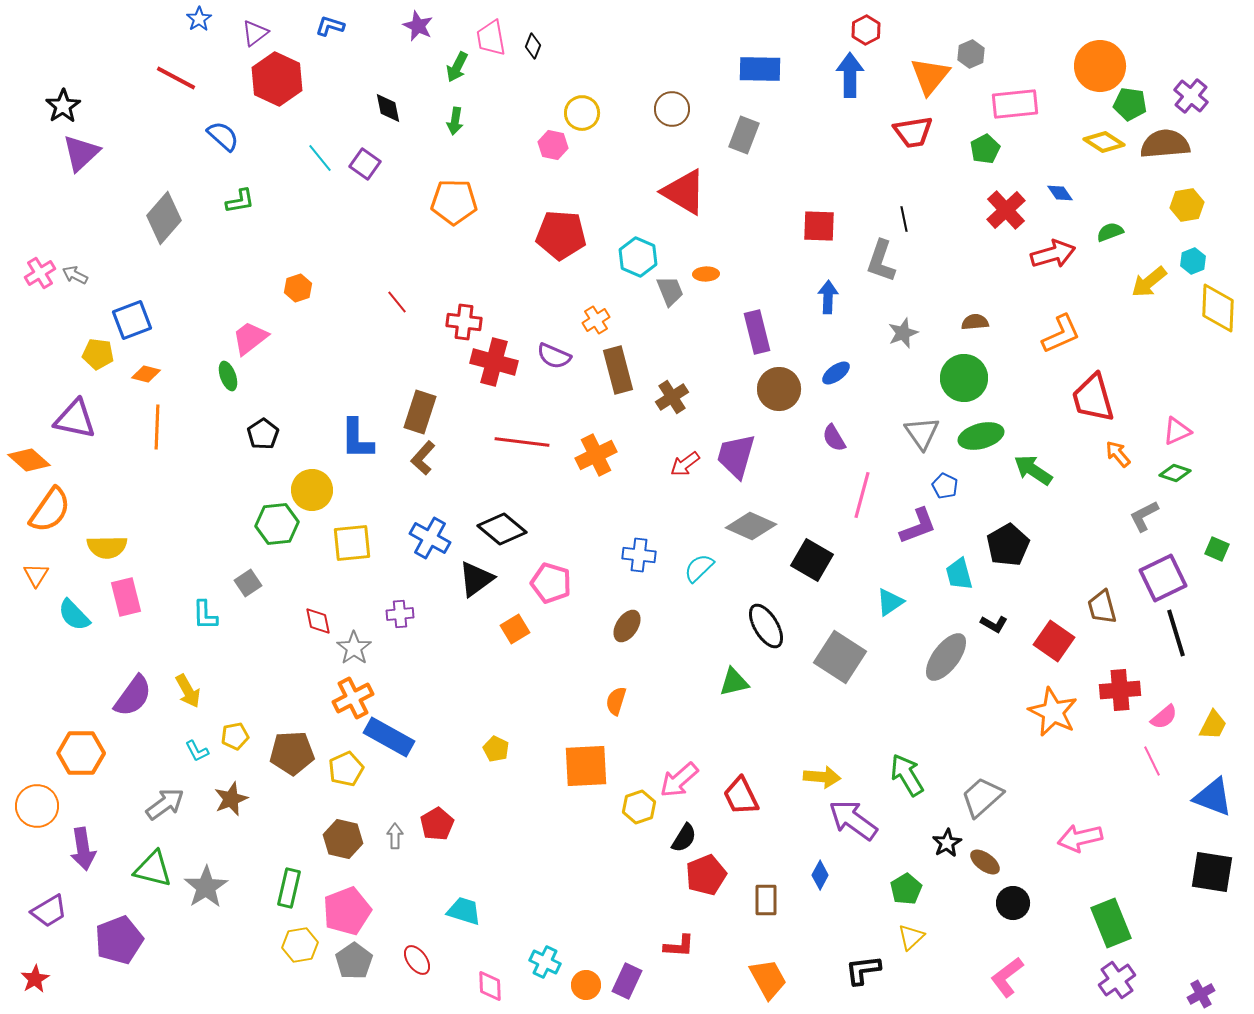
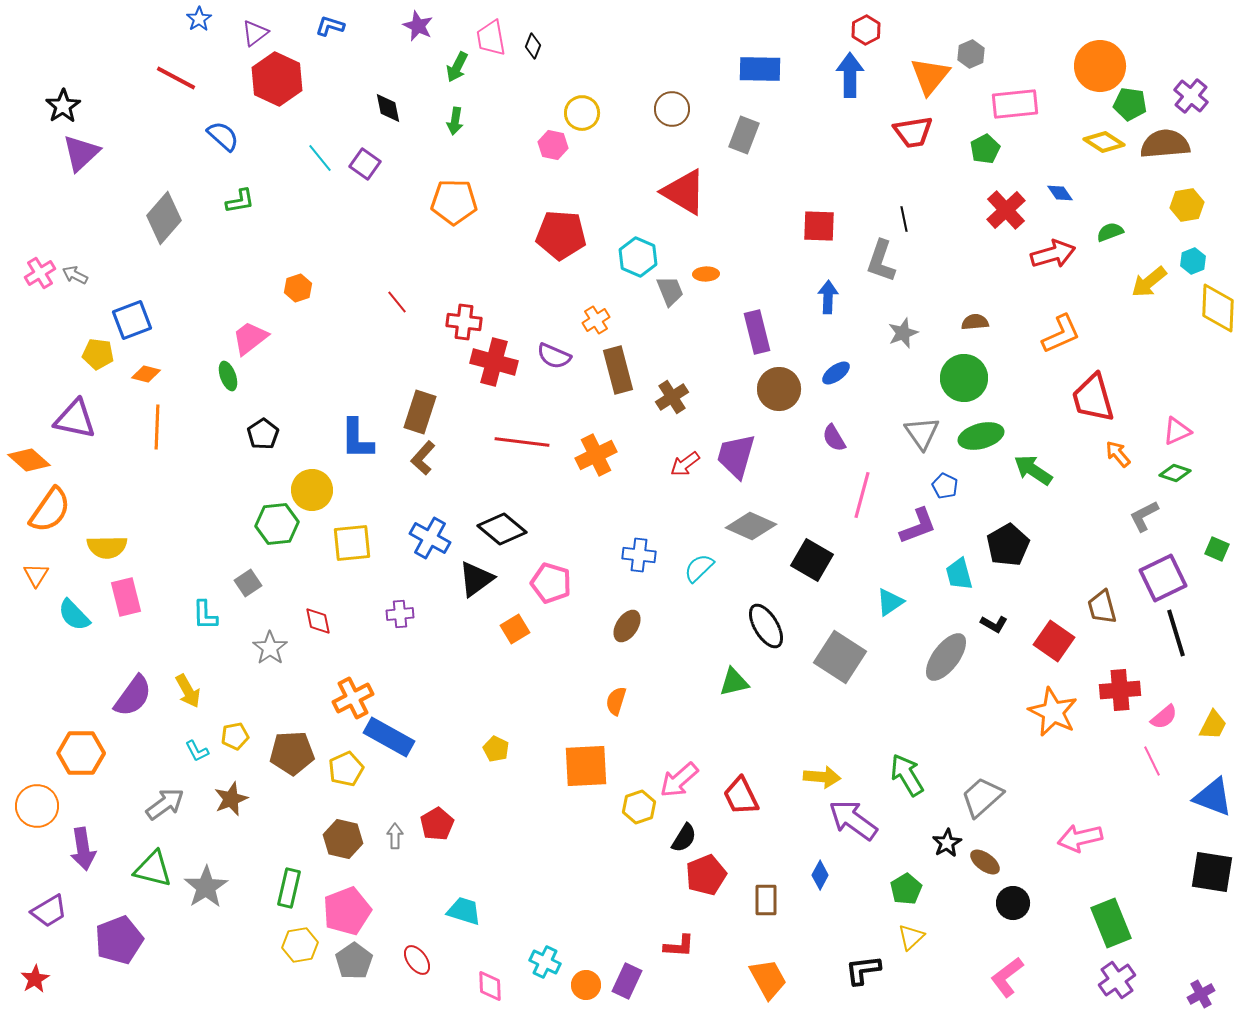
gray star at (354, 648): moved 84 px left
